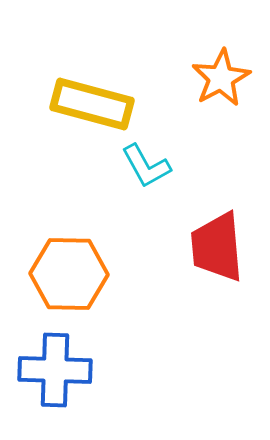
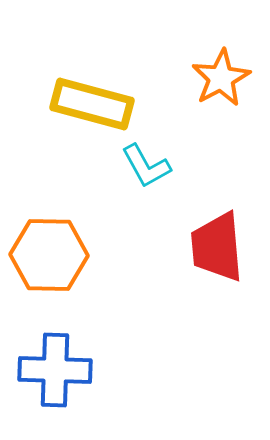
orange hexagon: moved 20 px left, 19 px up
